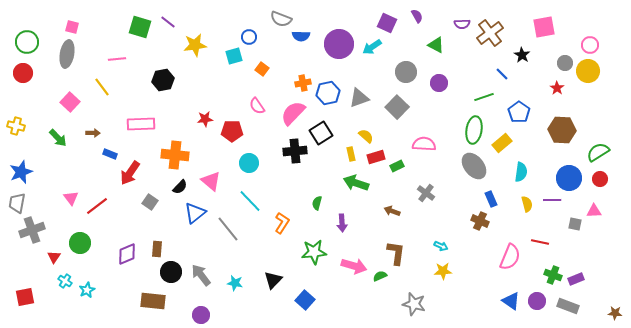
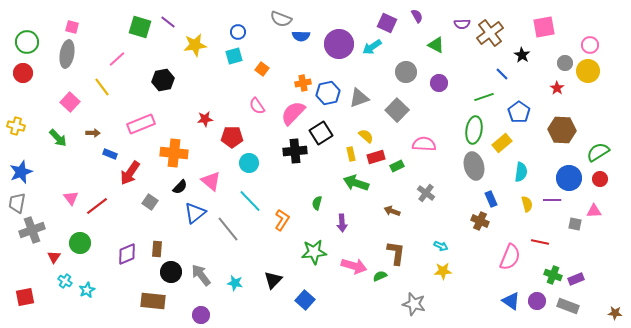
blue circle at (249, 37): moved 11 px left, 5 px up
pink line at (117, 59): rotated 36 degrees counterclockwise
gray square at (397, 107): moved 3 px down
pink rectangle at (141, 124): rotated 20 degrees counterclockwise
red pentagon at (232, 131): moved 6 px down
orange cross at (175, 155): moved 1 px left, 2 px up
gray ellipse at (474, 166): rotated 24 degrees clockwise
orange L-shape at (282, 223): moved 3 px up
